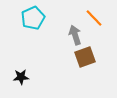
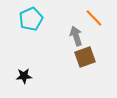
cyan pentagon: moved 2 px left, 1 px down
gray arrow: moved 1 px right, 1 px down
black star: moved 3 px right, 1 px up
